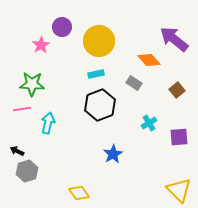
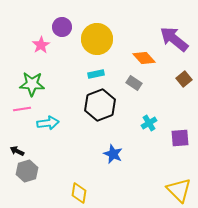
yellow circle: moved 2 px left, 2 px up
orange diamond: moved 5 px left, 2 px up
brown square: moved 7 px right, 11 px up
cyan arrow: rotated 70 degrees clockwise
purple square: moved 1 px right, 1 px down
blue star: rotated 18 degrees counterclockwise
yellow diamond: rotated 45 degrees clockwise
